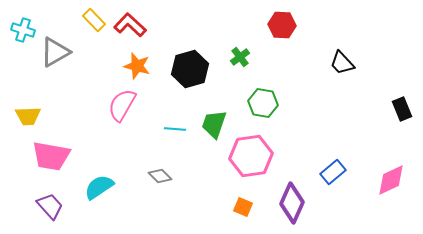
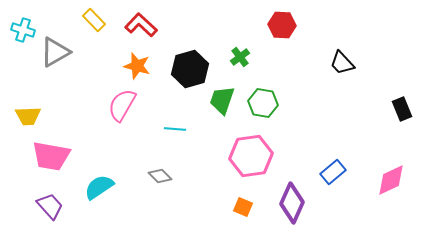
red L-shape: moved 11 px right
green trapezoid: moved 8 px right, 24 px up
